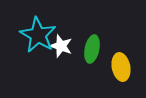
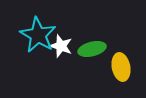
green ellipse: rotated 64 degrees clockwise
